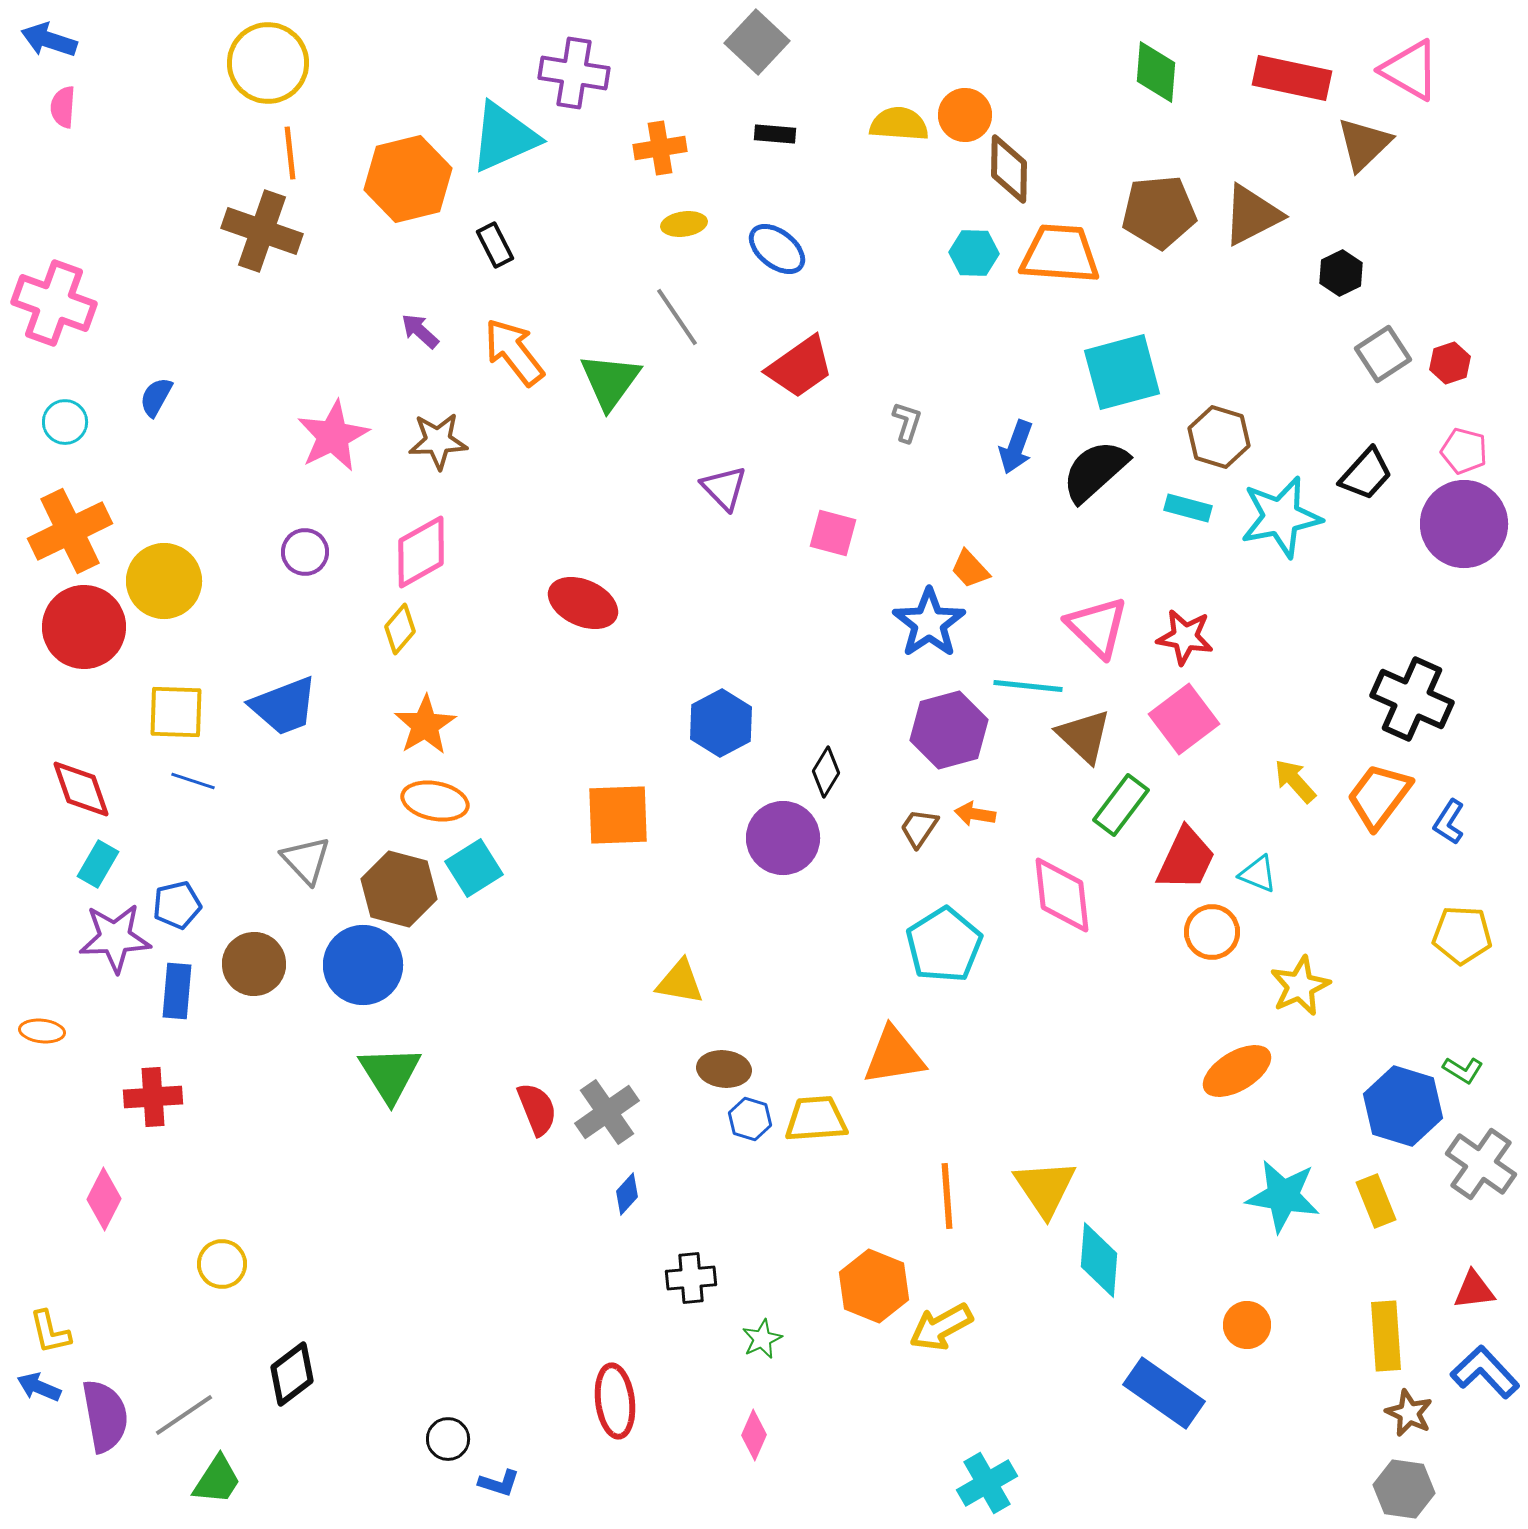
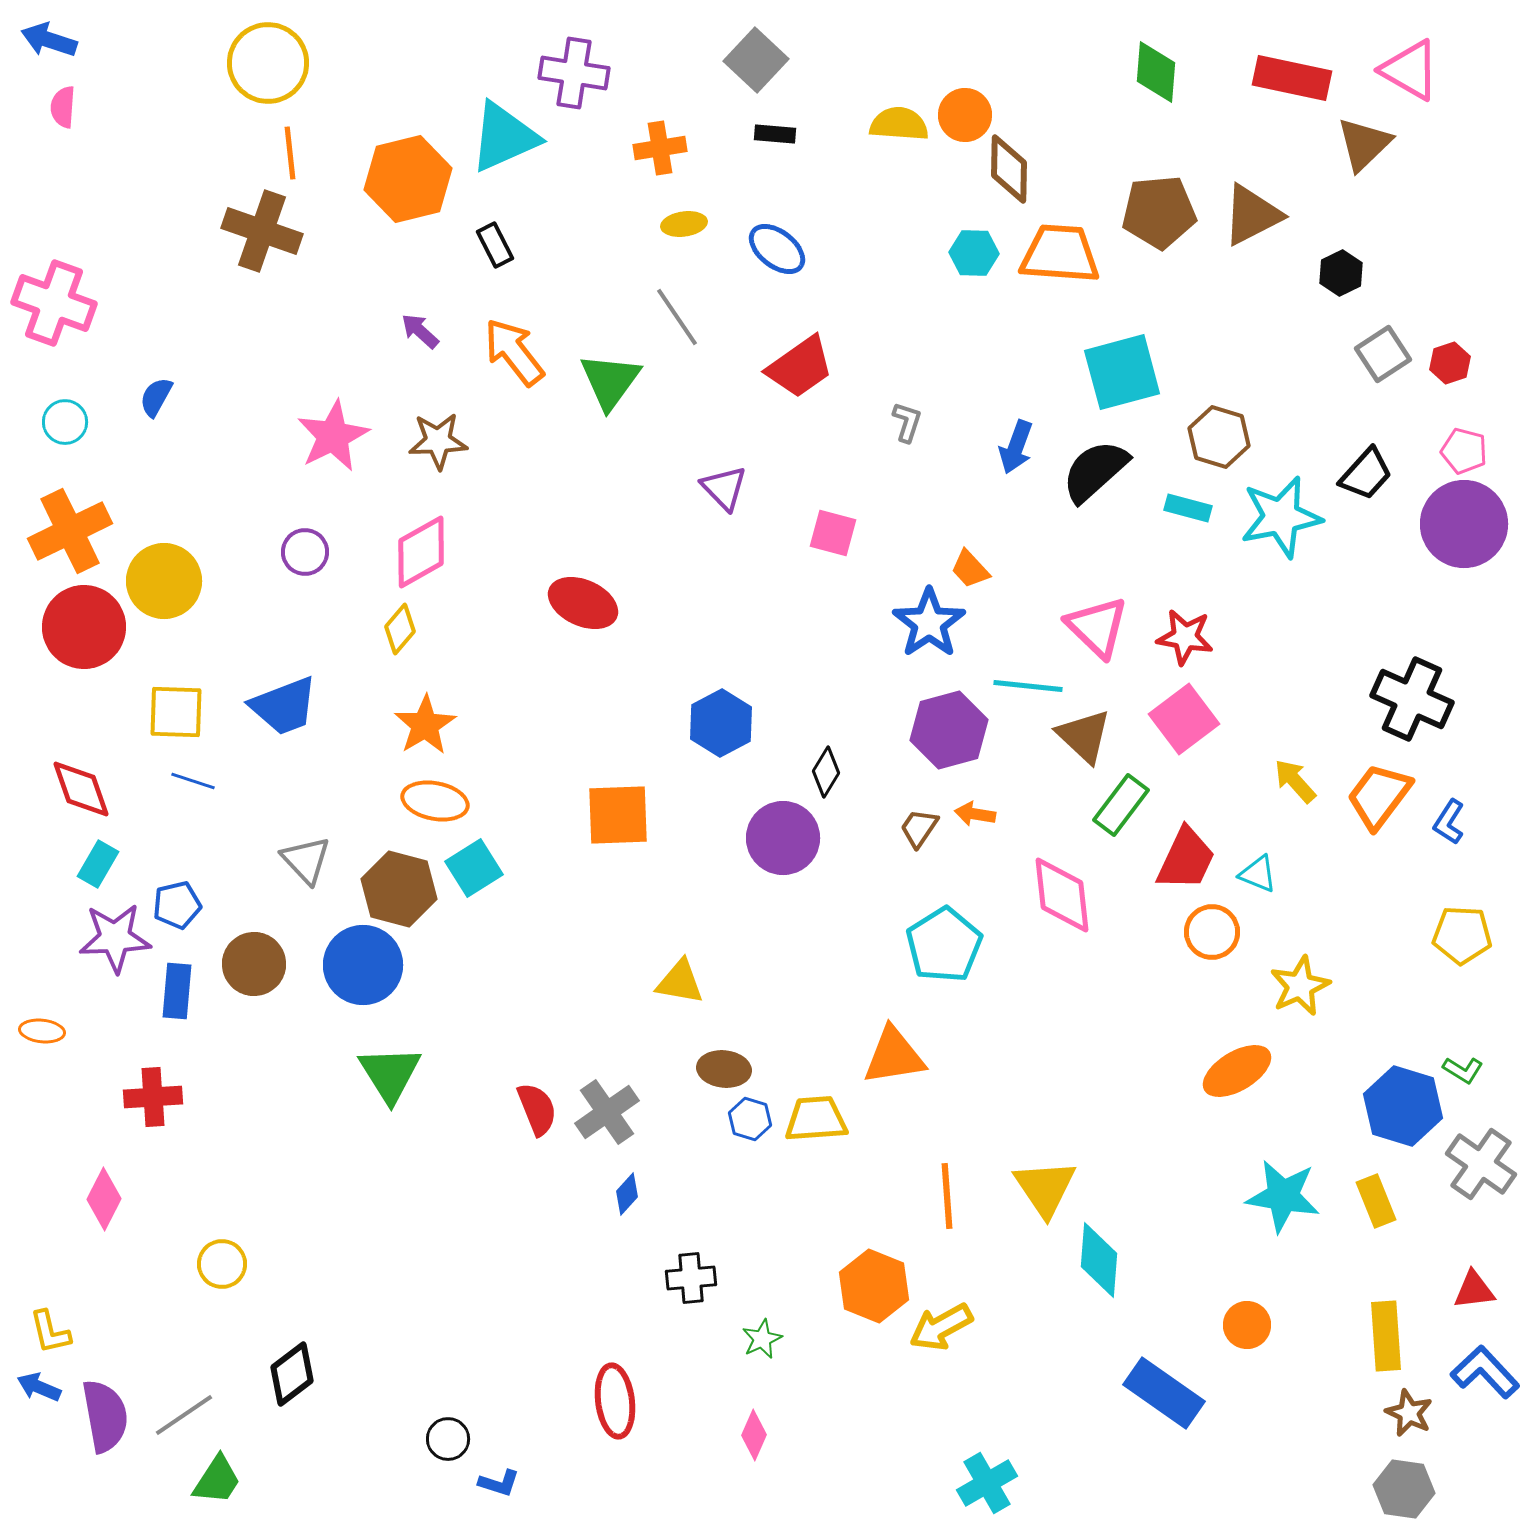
gray square at (757, 42): moved 1 px left, 18 px down
